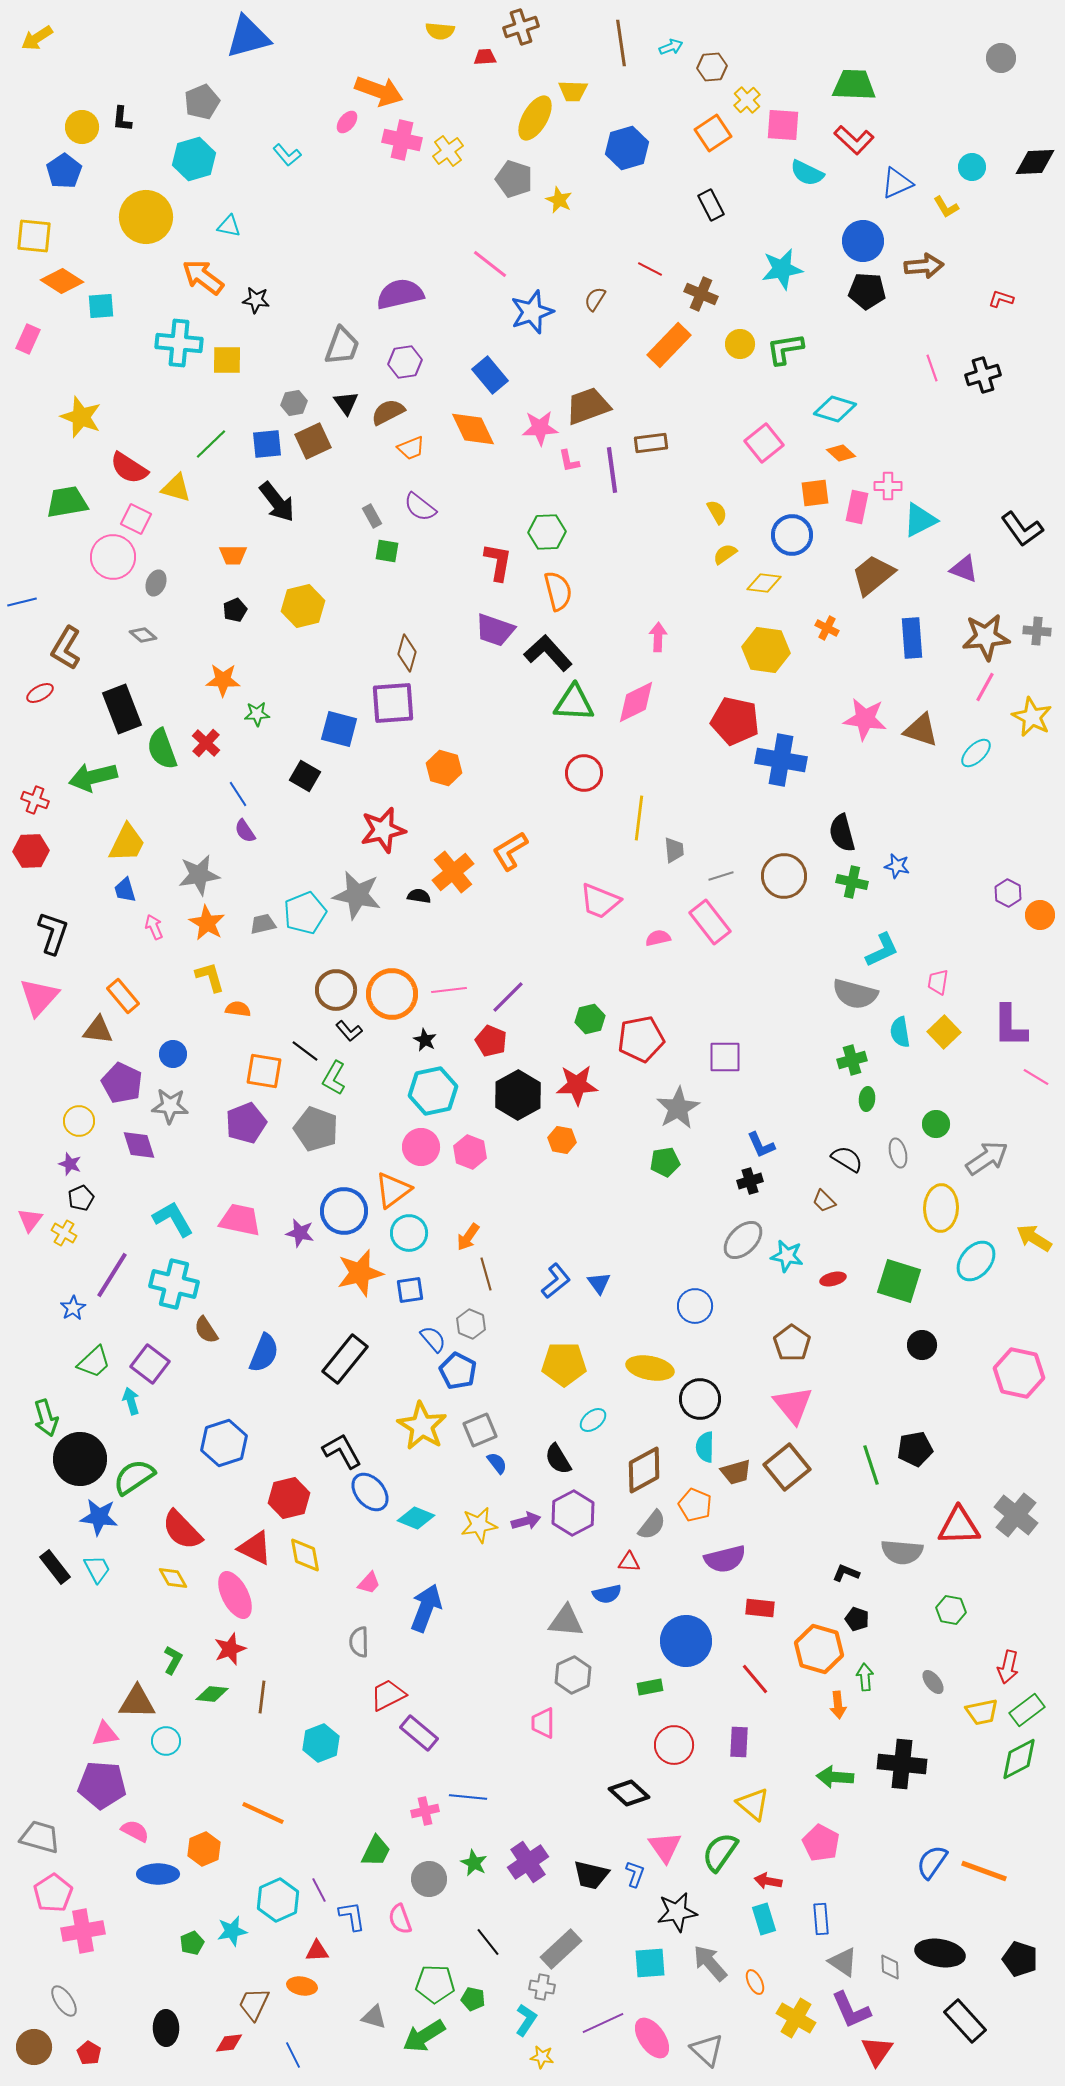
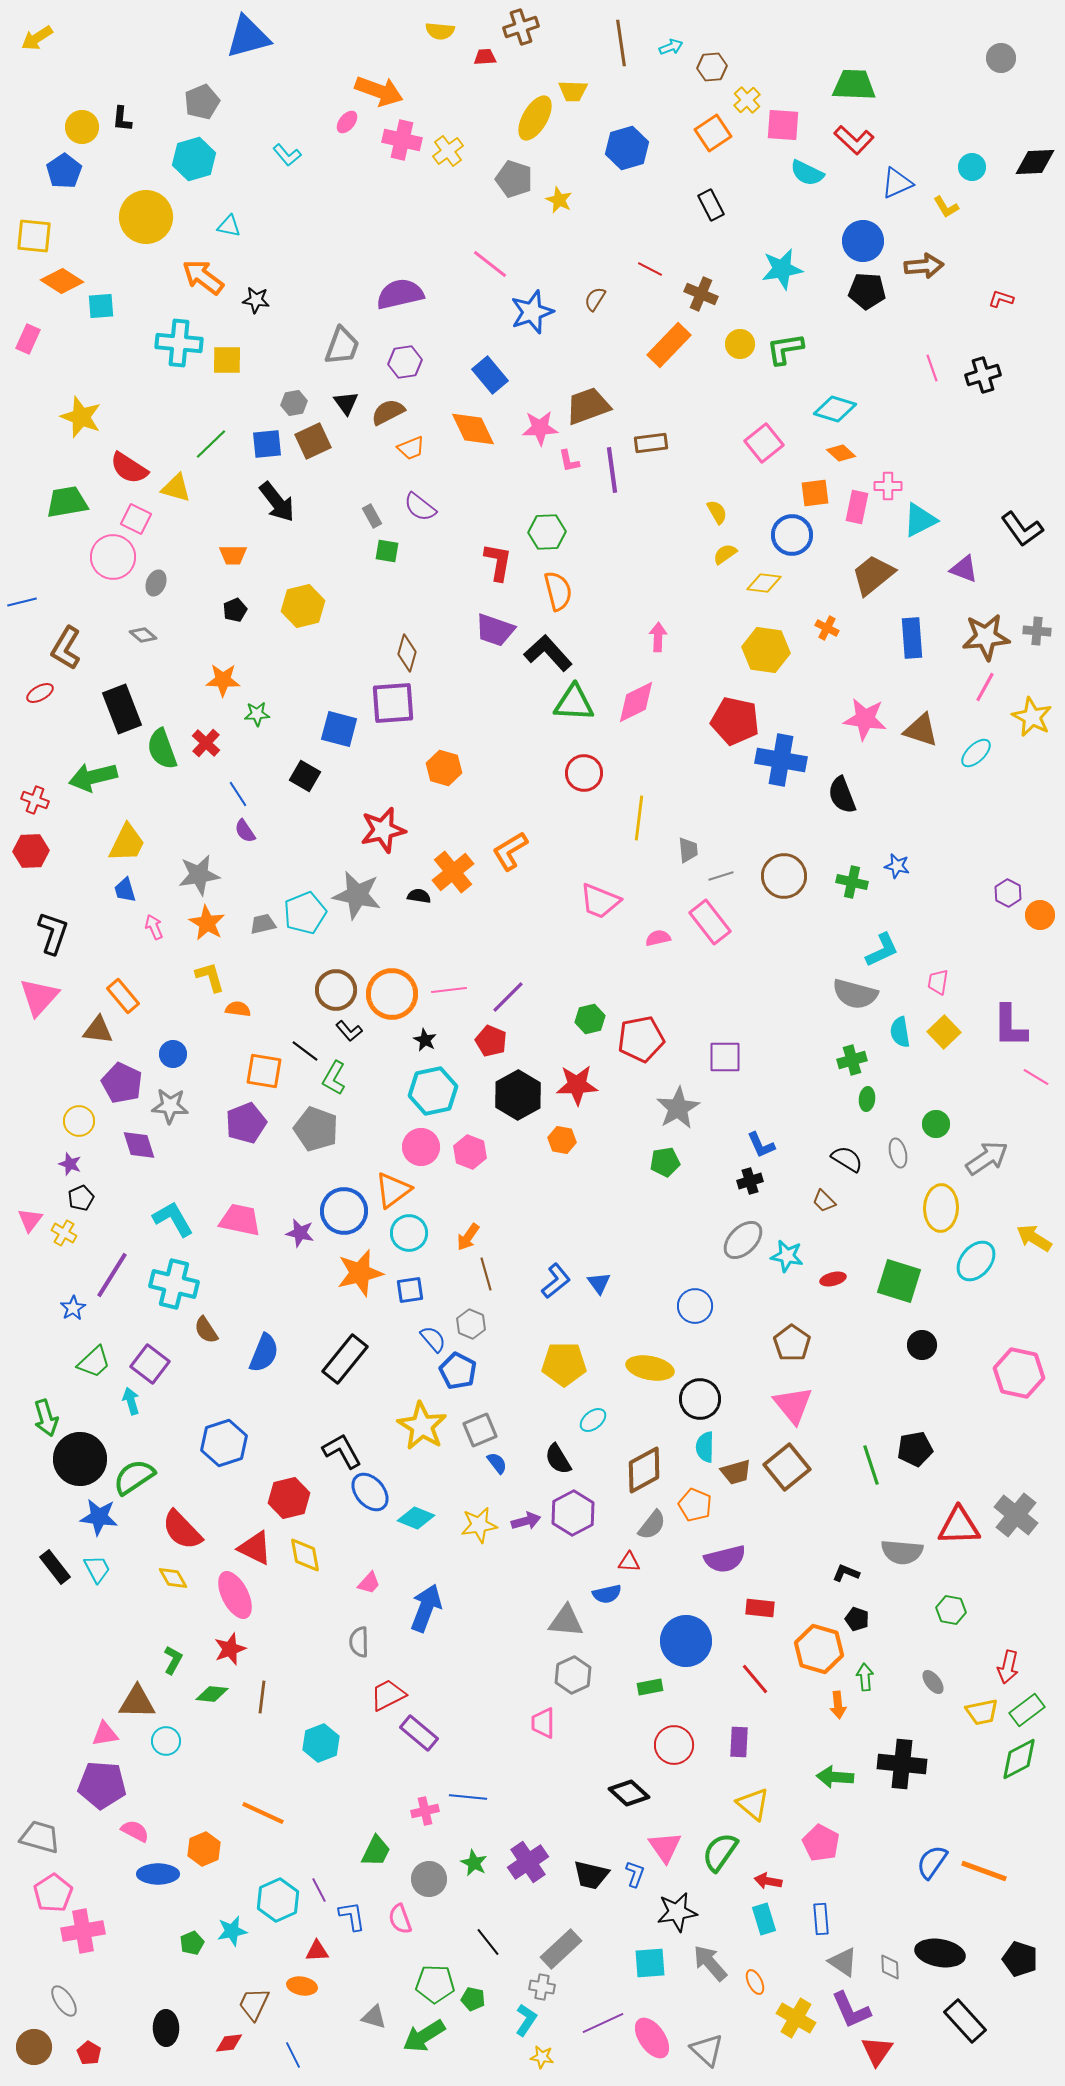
black semicircle at (842, 833): moved 38 px up; rotated 6 degrees counterclockwise
gray trapezoid at (674, 850): moved 14 px right
